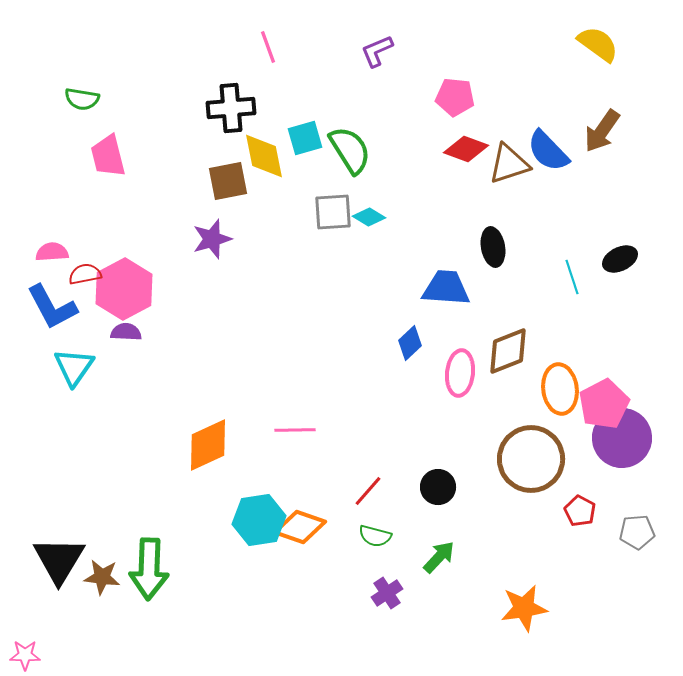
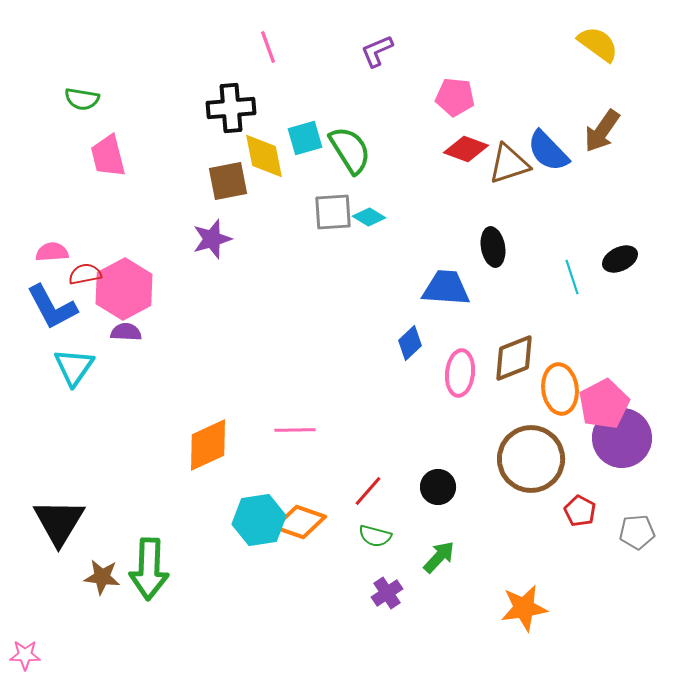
brown diamond at (508, 351): moved 6 px right, 7 px down
orange diamond at (300, 527): moved 5 px up
black triangle at (59, 560): moved 38 px up
